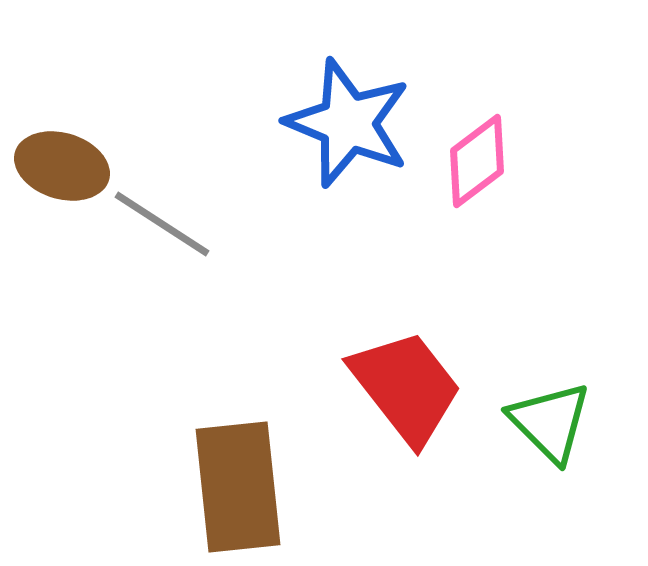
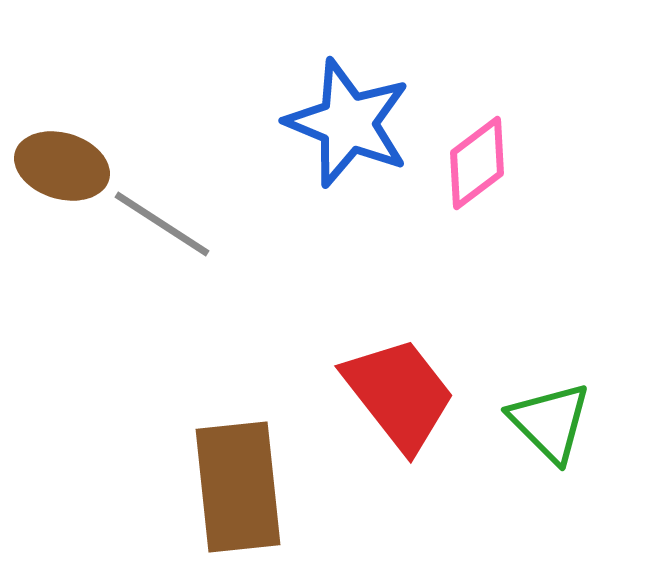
pink diamond: moved 2 px down
red trapezoid: moved 7 px left, 7 px down
